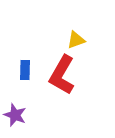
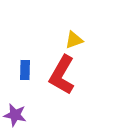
yellow triangle: moved 2 px left
purple star: rotated 10 degrees counterclockwise
